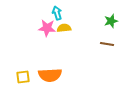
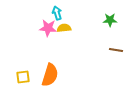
green star: moved 1 px left, 1 px up; rotated 16 degrees clockwise
pink star: moved 1 px right
brown line: moved 9 px right, 6 px down
orange semicircle: rotated 70 degrees counterclockwise
